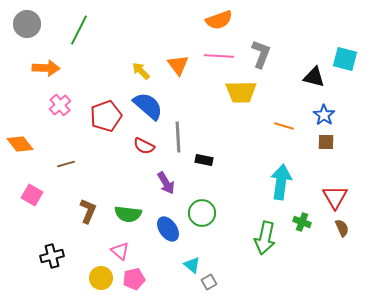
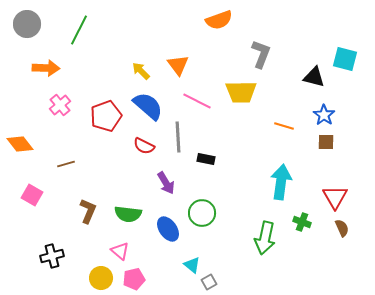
pink line: moved 22 px left, 45 px down; rotated 24 degrees clockwise
black rectangle: moved 2 px right, 1 px up
